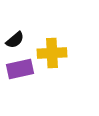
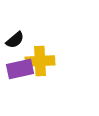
yellow cross: moved 12 px left, 8 px down
